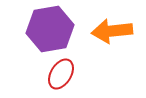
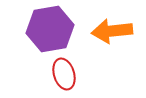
red ellipse: moved 3 px right; rotated 48 degrees counterclockwise
